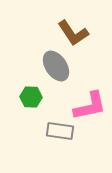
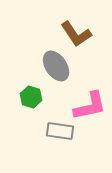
brown L-shape: moved 3 px right, 1 px down
green hexagon: rotated 15 degrees clockwise
